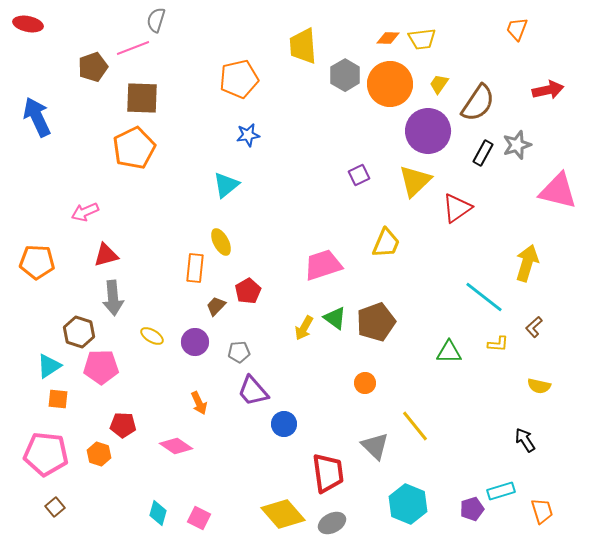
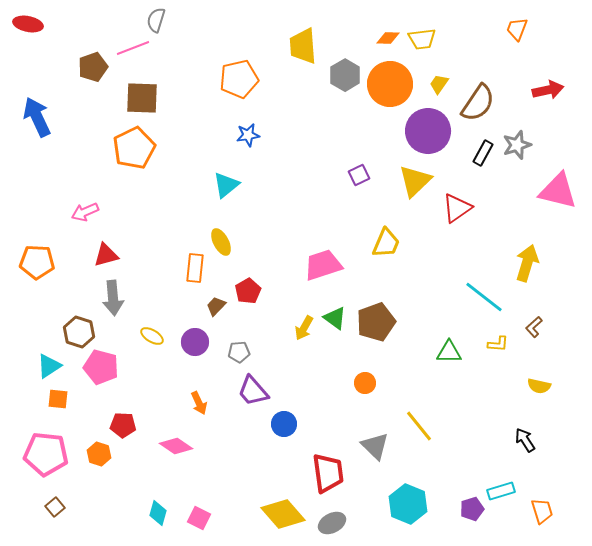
pink pentagon at (101, 367): rotated 16 degrees clockwise
yellow line at (415, 426): moved 4 px right
